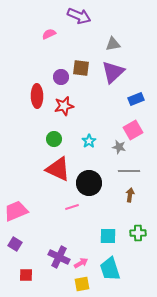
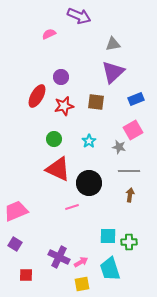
brown square: moved 15 px right, 34 px down
red ellipse: rotated 30 degrees clockwise
green cross: moved 9 px left, 9 px down
pink arrow: moved 1 px up
